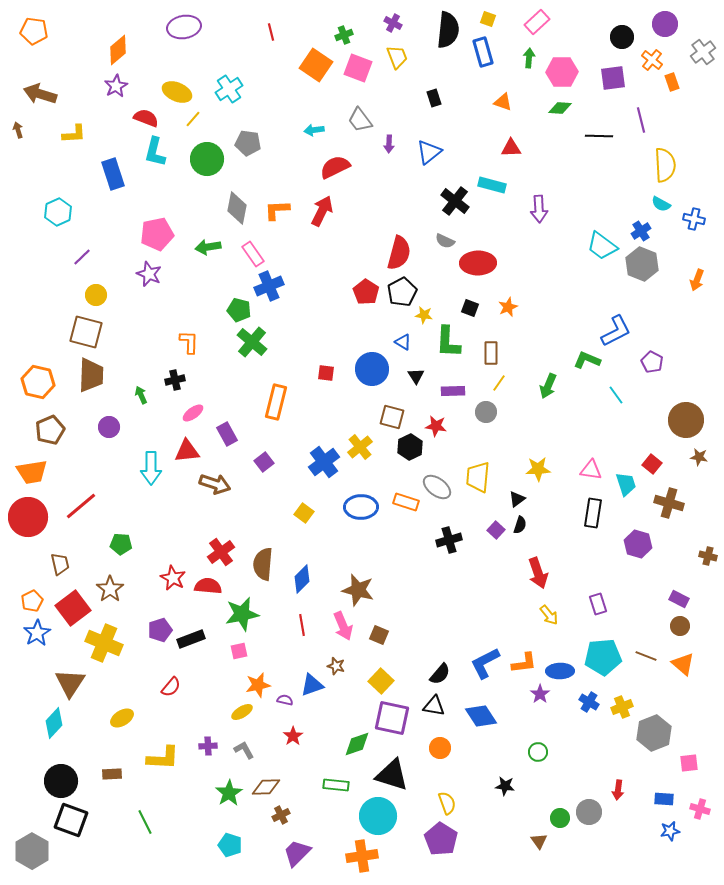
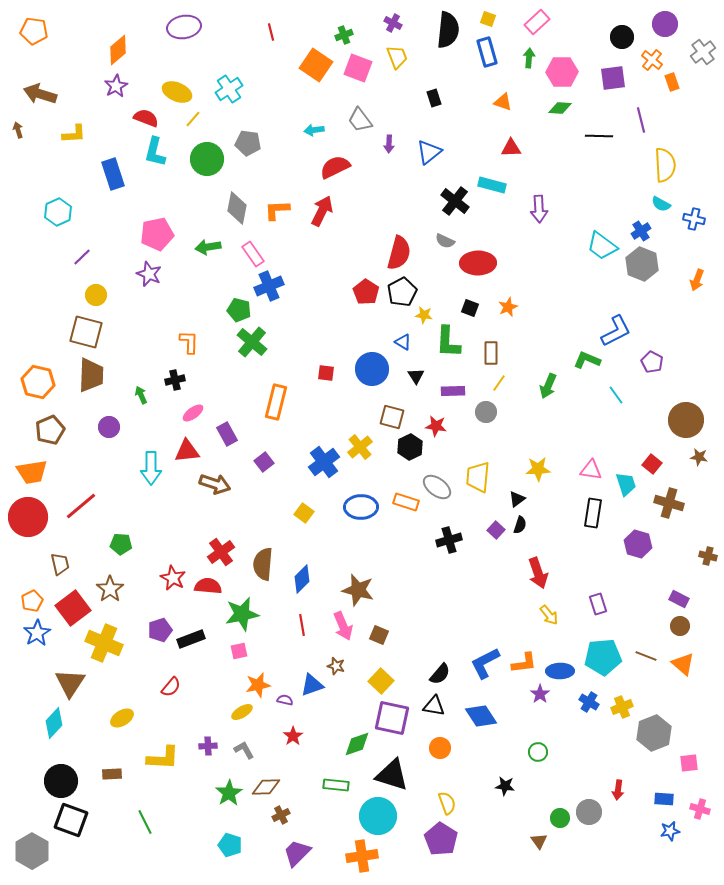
blue rectangle at (483, 52): moved 4 px right
